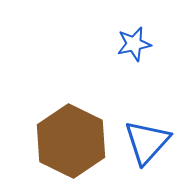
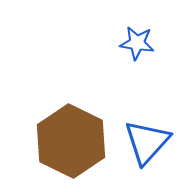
blue star: moved 3 px right, 1 px up; rotated 20 degrees clockwise
